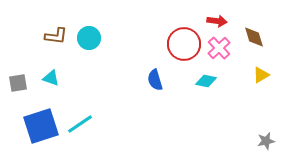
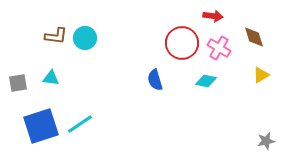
red arrow: moved 4 px left, 5 px up
cyan circle: moved 4 px left
red circle: moved 2 px left, 1 px up
pink cross: rotated 15 degrees counterclockwise
cyan triangle: rotated 12 degrees counterclockwise
